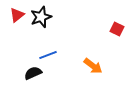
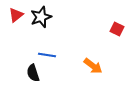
red triangle: moved 1 px left
blue line: moved 1 px left; rotated 30 degrees clockwise
black semicircle: rotated 84 degrees counterclockwise
